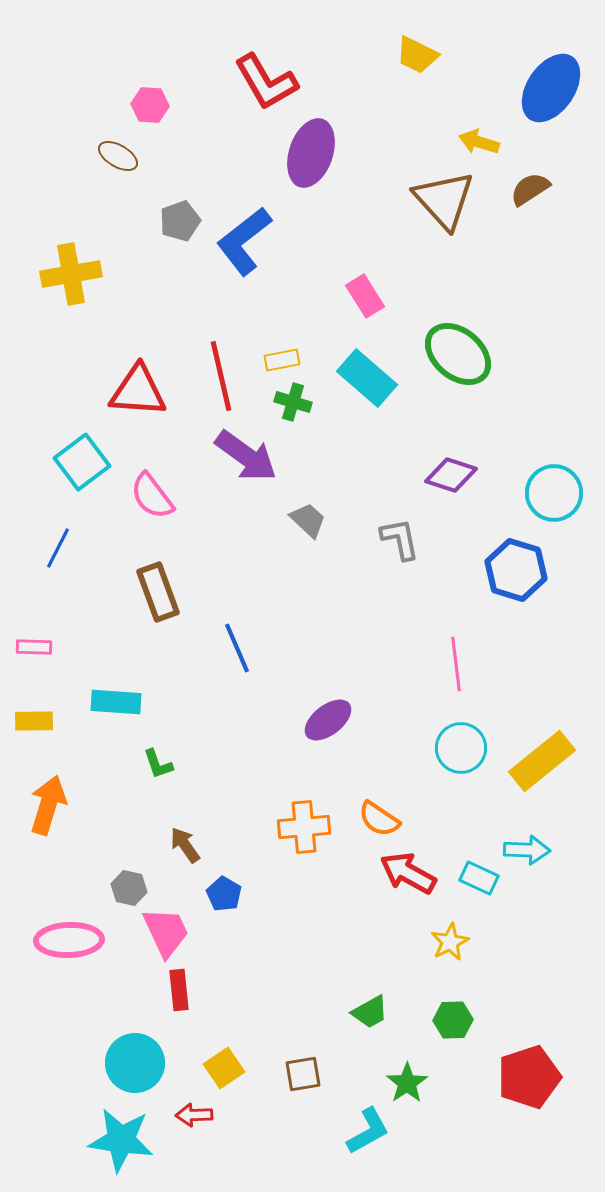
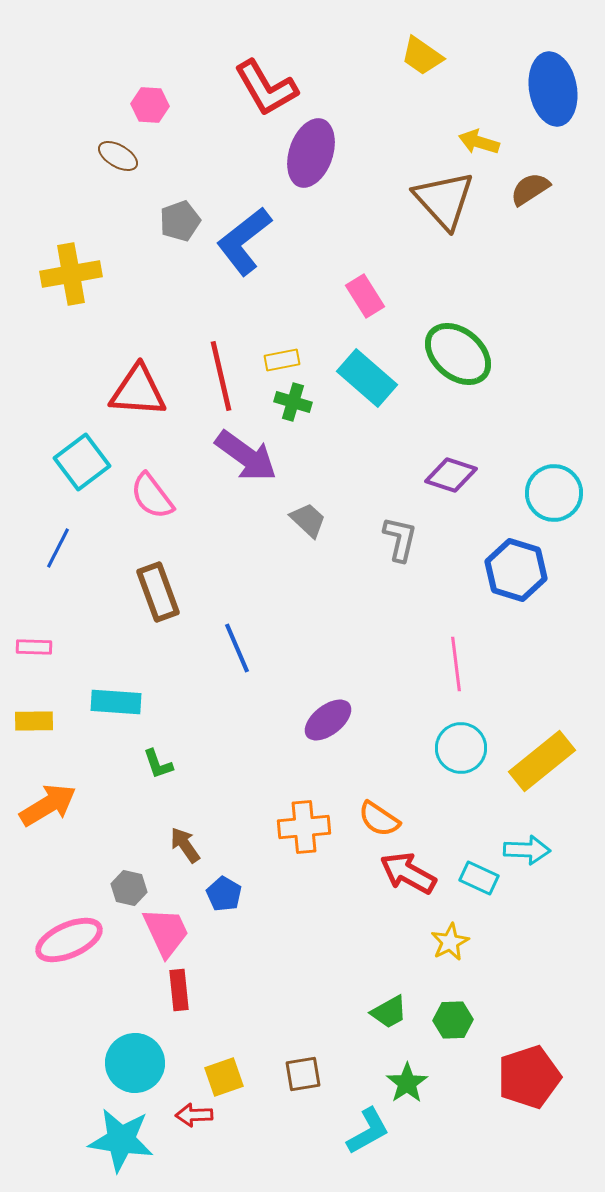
yellow trapezoid at (417, 55): moved 5 px right, 1 px down; rotated 9 degrees clockwise
red L-shape at (266, 82): moved 6 px down
blue ellipse at (551, 88): moved 2 px right, 1 px down; rotated 44 degrees counterclockwise
gray L-shape at (400, 539): rotated 24 degrees clockwise
orange arrow at (48, 805): rotated 42 degrees clockwise
pink ellipse at (69, 940): rotated 22 degrees counterclockwise
green trapezoid at (370, 1012): moved 19 px right
yellow square at (224, 1068): moved 9 px down; rotated 15 degrees clockwise
